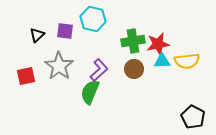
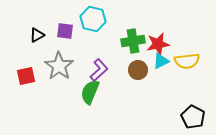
black triangle: rotated 14 degrees clockwise
cyan triangle: moved 1 px left; rotated 24 degrees counterclockwise
brown circle: moved 4 px right, 1 px down
